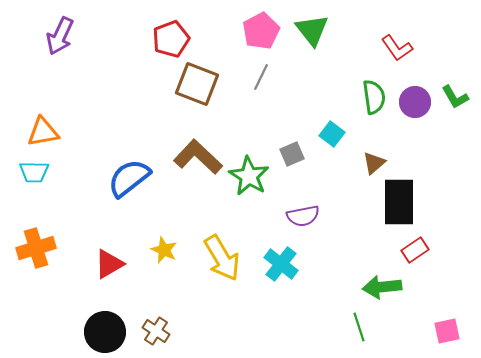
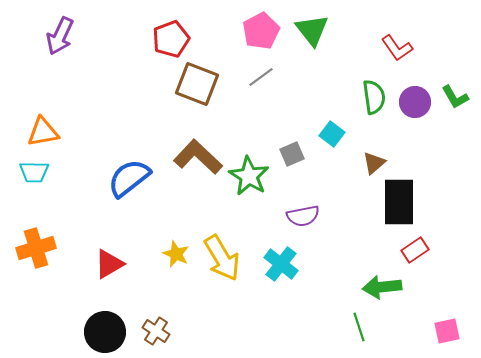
gray line: rotated 28 degrees clockwise
yellow star: moved 12 px right, 4 px down
